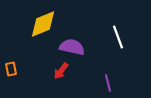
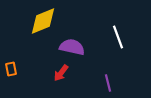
yellow diamond: moved 3 px up
red arrow: moved 2 px down
